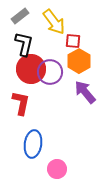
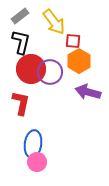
black L-shape: moved 3 px left, 2 px up
purple arrow: moved 3 px right; rotated 35 degrees counterclockwise
pink circle: moved 20 px left, 7 px up
